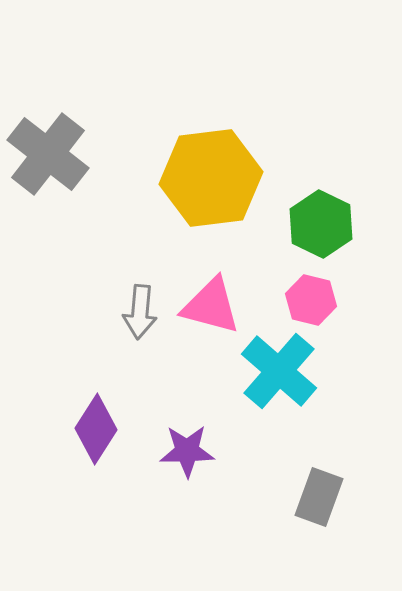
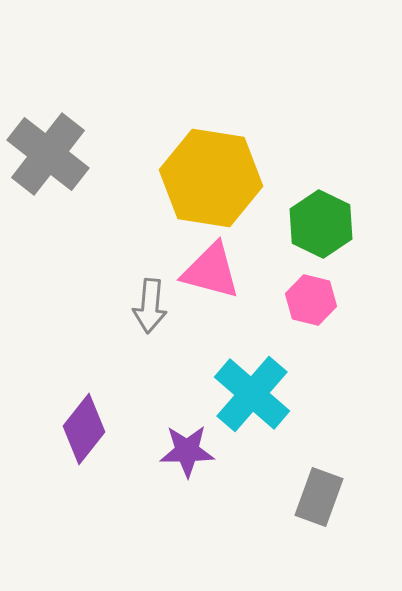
yellow hexagon: rotated 16 degrees clockwise
pink triangle: moved 35 px up
gray arrow: moved 10 px right, 6 px up
cyan cross: moved 27 px left, 23 px down
purple diamond: moved 12 px left; rotated 6 degrees clockwise
